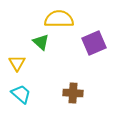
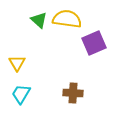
yellow semicircle: moved 8 px right; rotated 8 degrees clockwise
green triangle: moved 2 px left, 22 px up
cyan trapezoid: rotated 100 degrees counterclockwise
